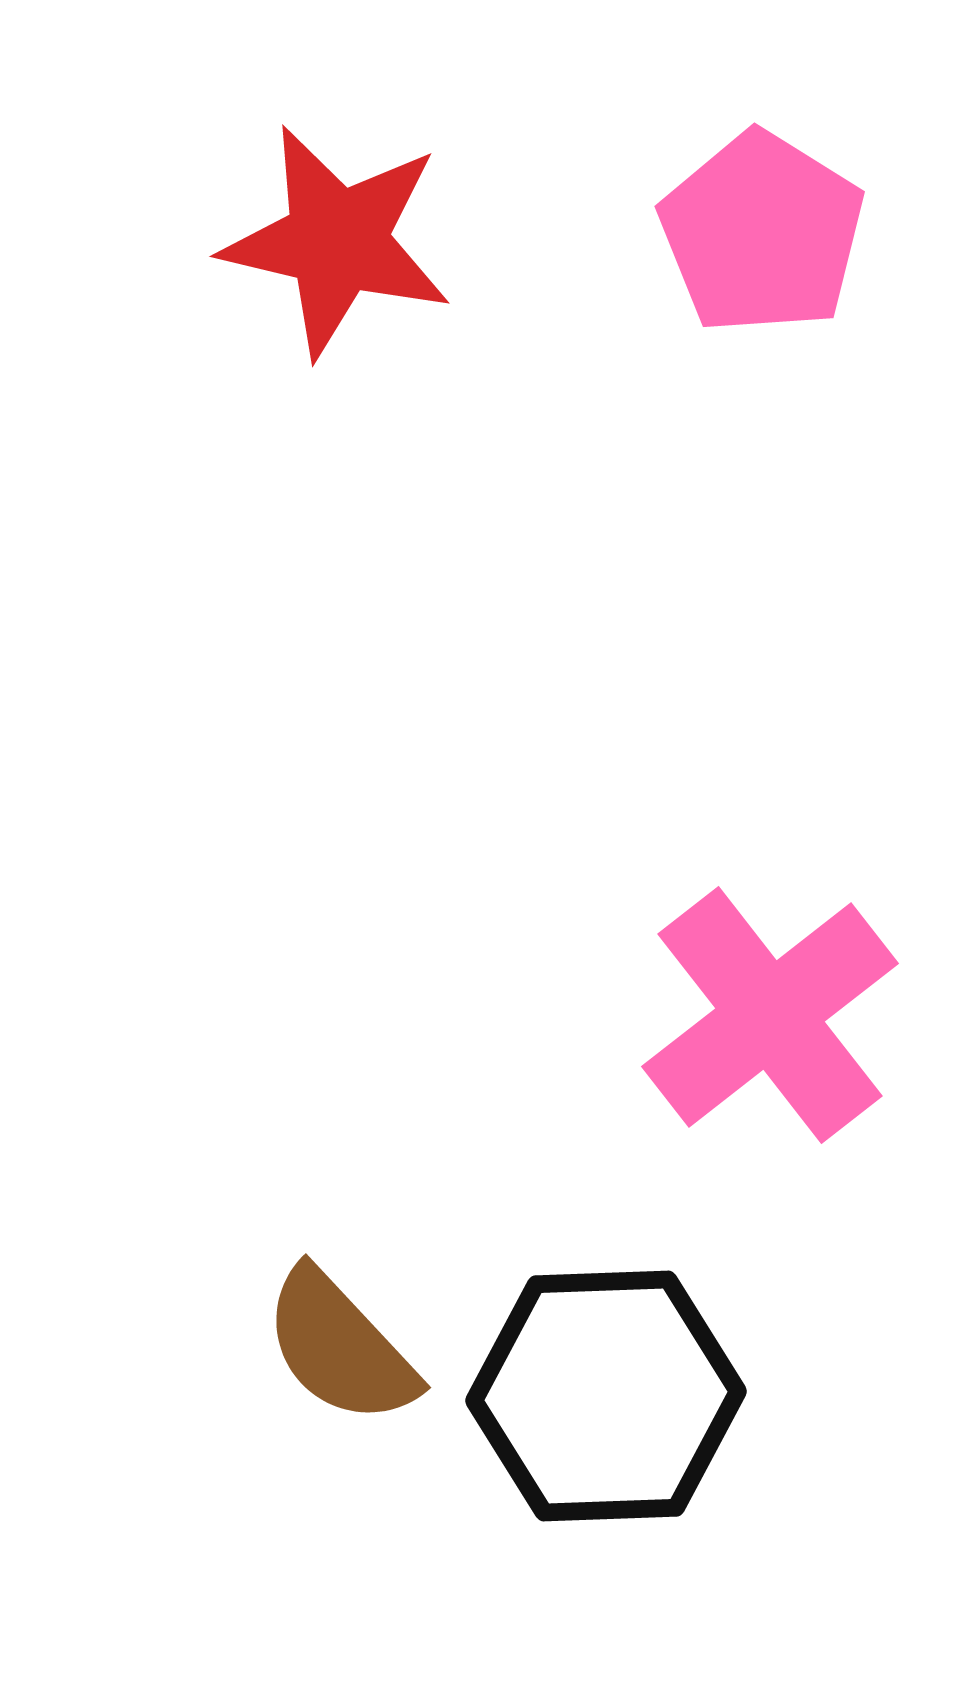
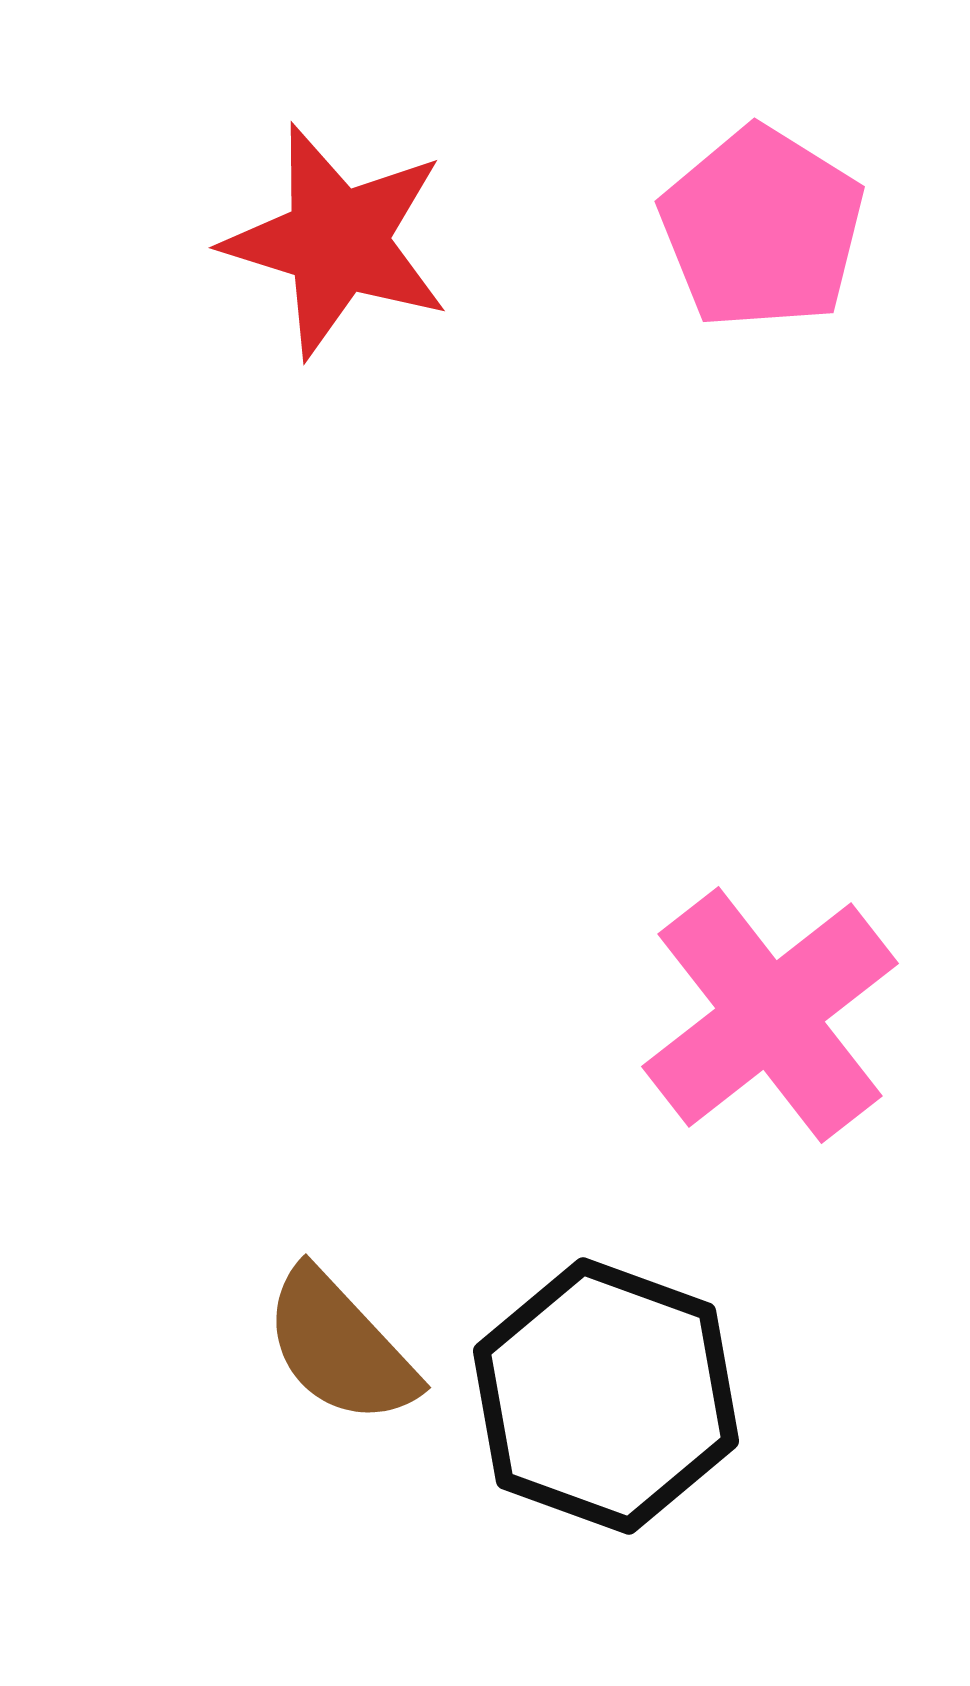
pink pentagon: moved 5 px up
red star: rotated 4 degrees clockwise
black hexagon: rotated 22 degrees clockwise
